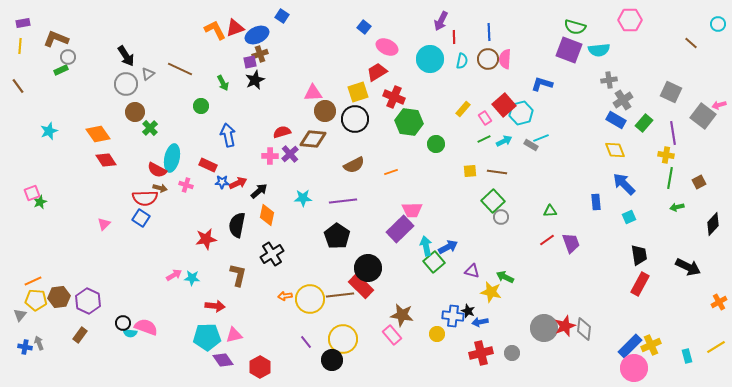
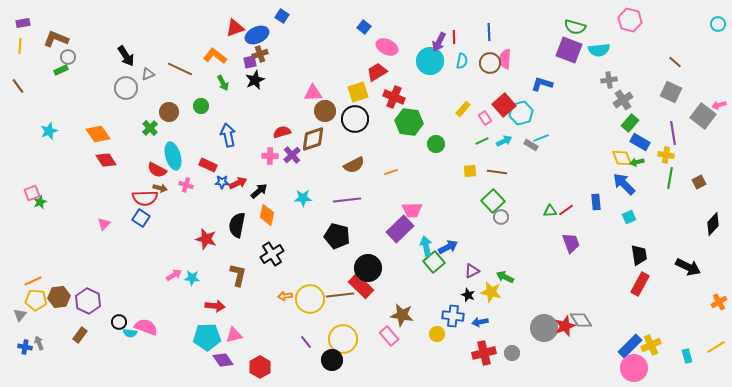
pink hexagon at (630, 20): rotated 15 degrees clockwise
purple arrow at (441, 21): moved 2 px left, 21 px down
orange L-shape at (215, 30): moved 26 px down; rotated 25 degrees counterclockwise
brown line at (691, 43): moved 16 px left, 19 px down
cyan circle at (430, 59): moved 2 px down
brown circle at (488, 59): moved 2 px right, 4 px down
gray triangle at (148, 74): rotated 16 degrees clockwise
gray circle at (126, 84): moved 4 px down
brown circle at (135, 112): moved 34 px right
blue rectangle at (616, 120): moved 24 px right, 22 px down
green rectangle at (644, 123): moved 14 px left
brown diamond at (313, 139): rotated 24 degrees counterclockwise
green line at (484, 139): moved 2 px left, 2 px down
yellow diamond at (615, 150): moved 7 px right, 8 px down
purple cross at (290, 154): moved 2 px right, 1 px down
cyan ellipse at (172, 158): moved 1 px right, 2 px up; rotated 28 degrees counterclockwise
purple line at (343, 201): moved 4 px right, 1 px up
green arrow at (677, 207): moved 40 px left, 45 px up
black pentagon at (337, 236): rotated 20 degrees counterclockwise
red star at (206, 239): rotated 25 degrees clockwise
red line at (547, 240): moved 19 px right, 30 px up
purple triangle at (472, 271): rotated 42 degrees counterclockwise
black star at (468, 311): moved 16 px up
black circle at (123, 323): moved 4 px left, 1 px up
gray diamond at (584, 329): moved 3 px left, 9 px up; rotated 40 degrees counterclockwise
pink rectangle at (392, 335): moved 3 px left, 1 px down
red cross at (481, 353): moved 3 px right
